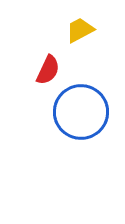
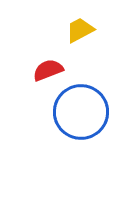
red semicircle: rotated 136 degrees counterclockwise
